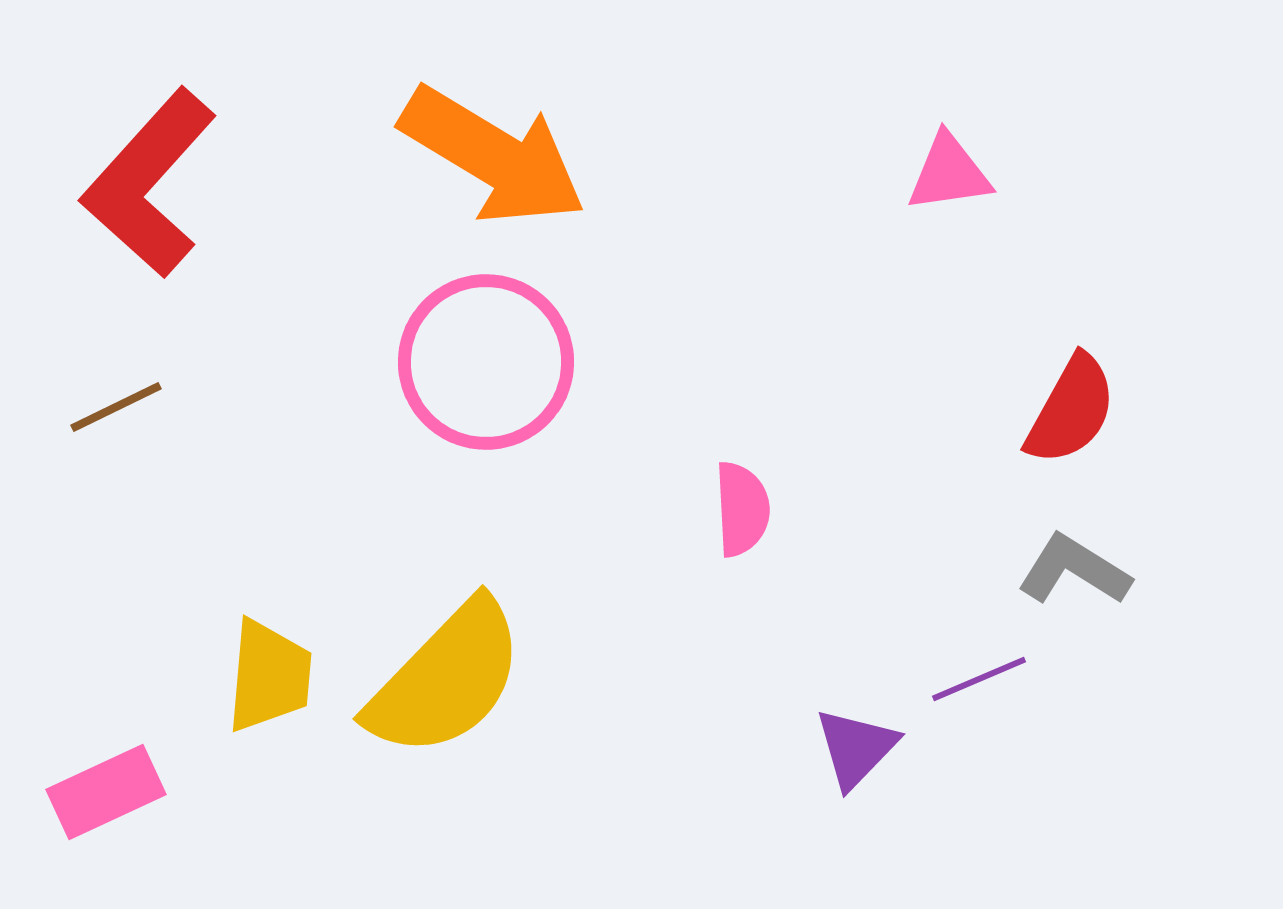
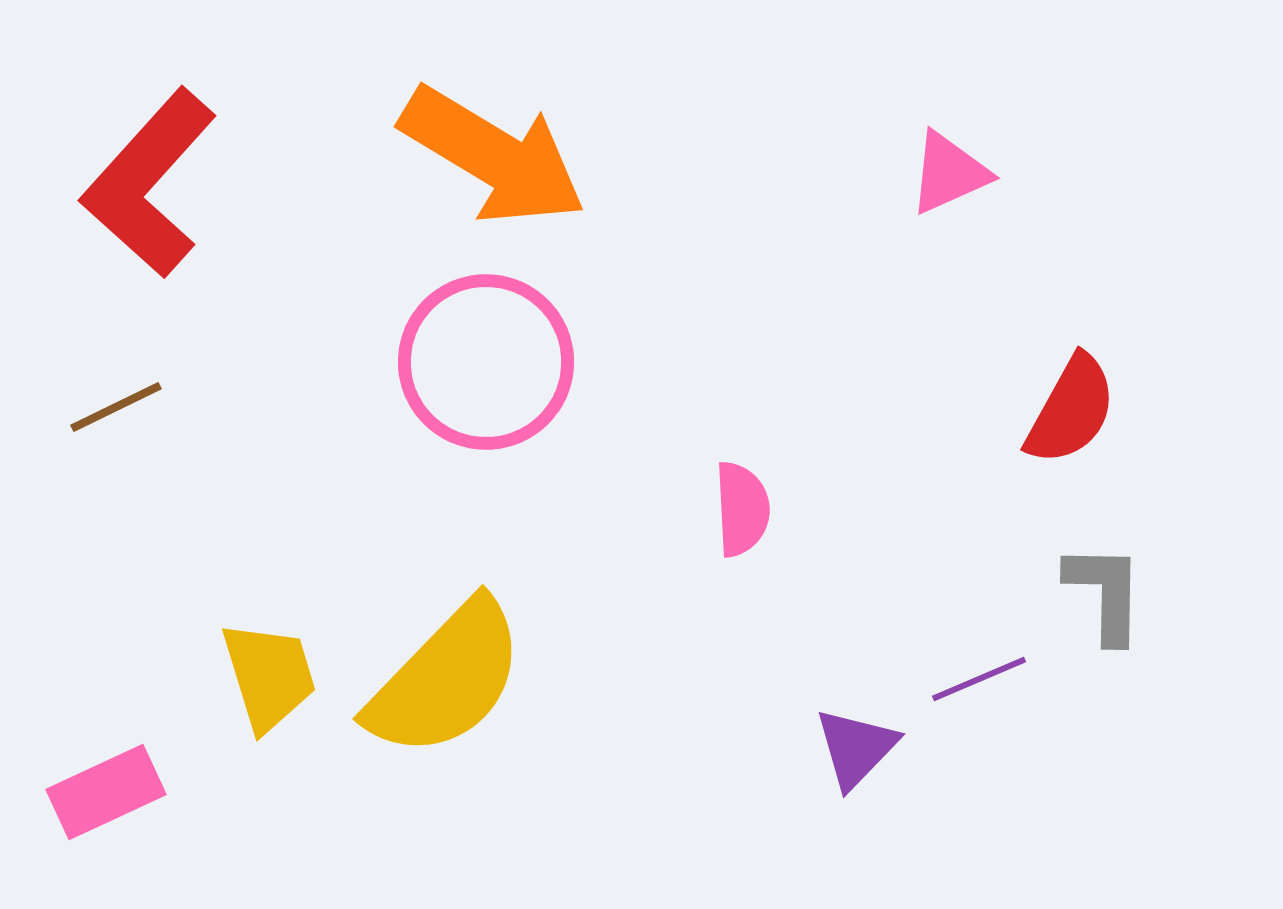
pink triangle: rotated 16 degrees counterclockwise
gray L-shape: moved 31 px right, 23 px down; rotated 59 degrees clockwise
yellow trapezoid: rotated 22 degrees counterclockwise
